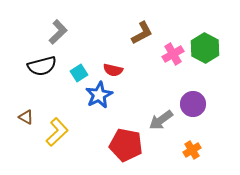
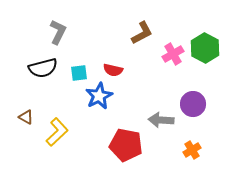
gray L-shape: rotated 20 degrees counterclockwise
black semicircle: moved 1 px right, 2 px down
cyan square: rotated 24 degrees clockwise
blue star: moved 1 px down
gray arrow: rotated 40 degrees clockwise
